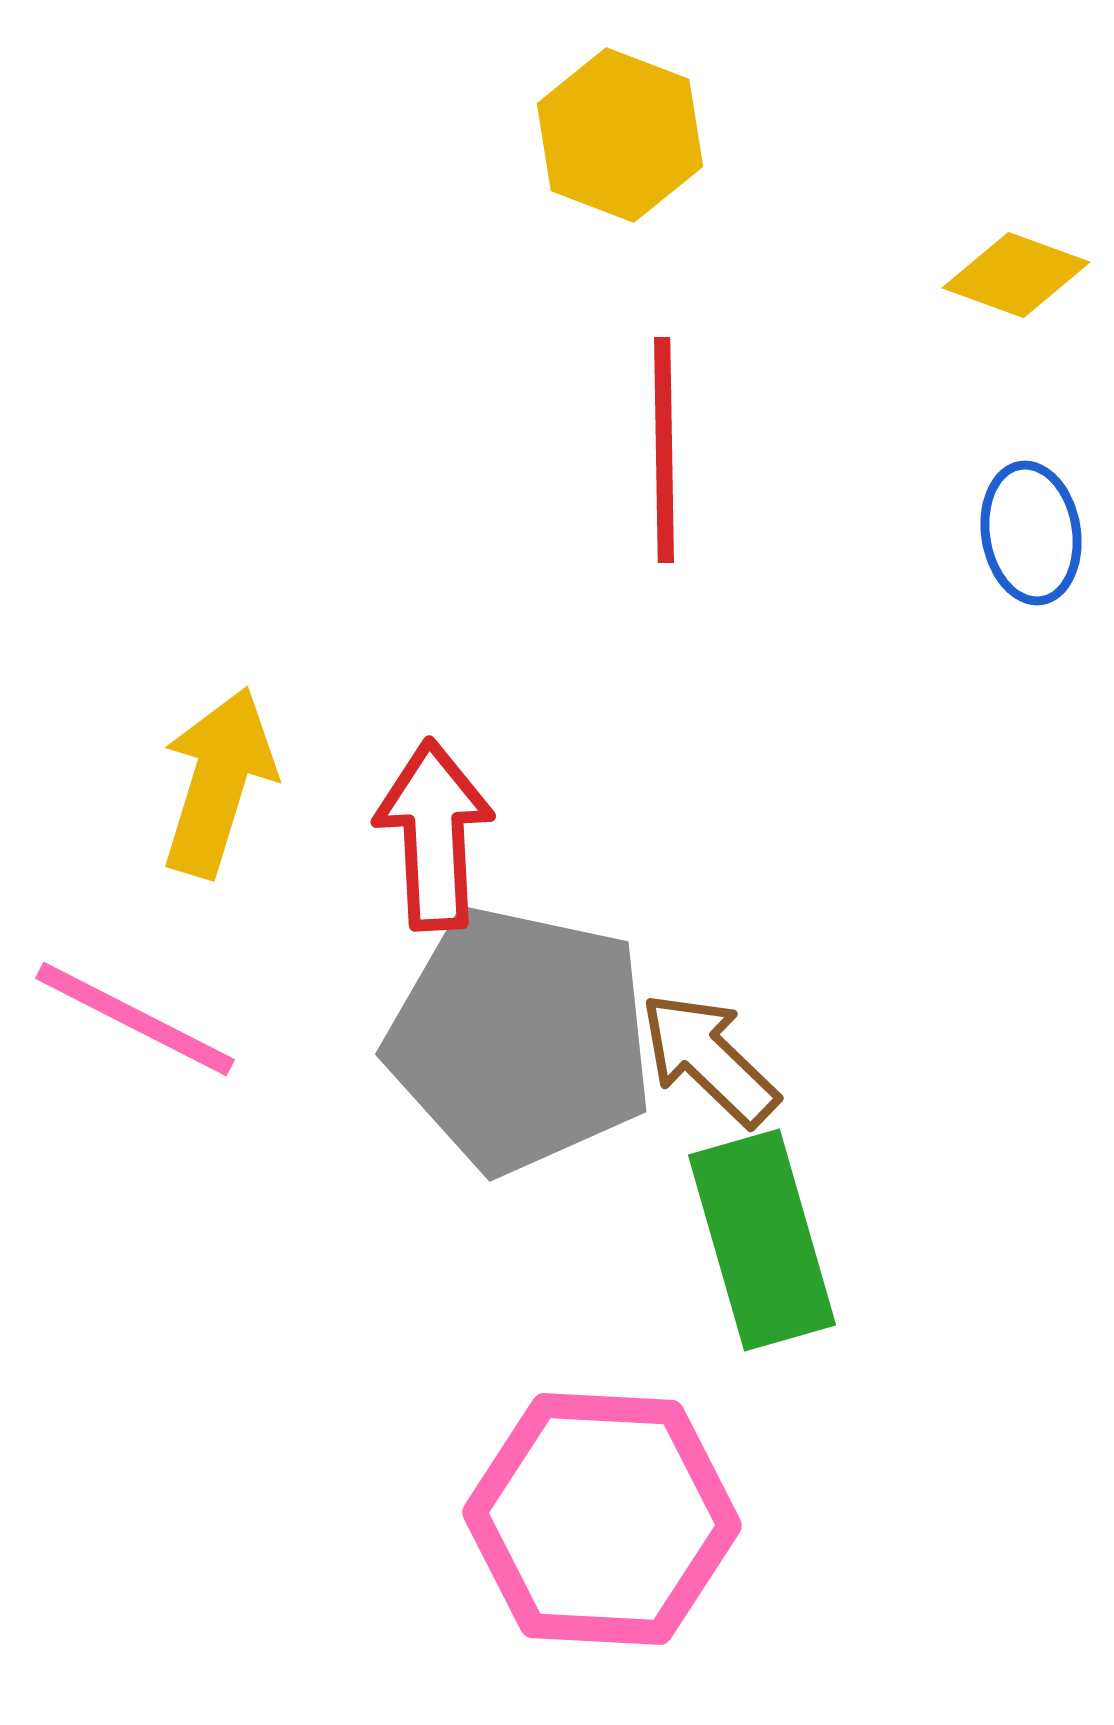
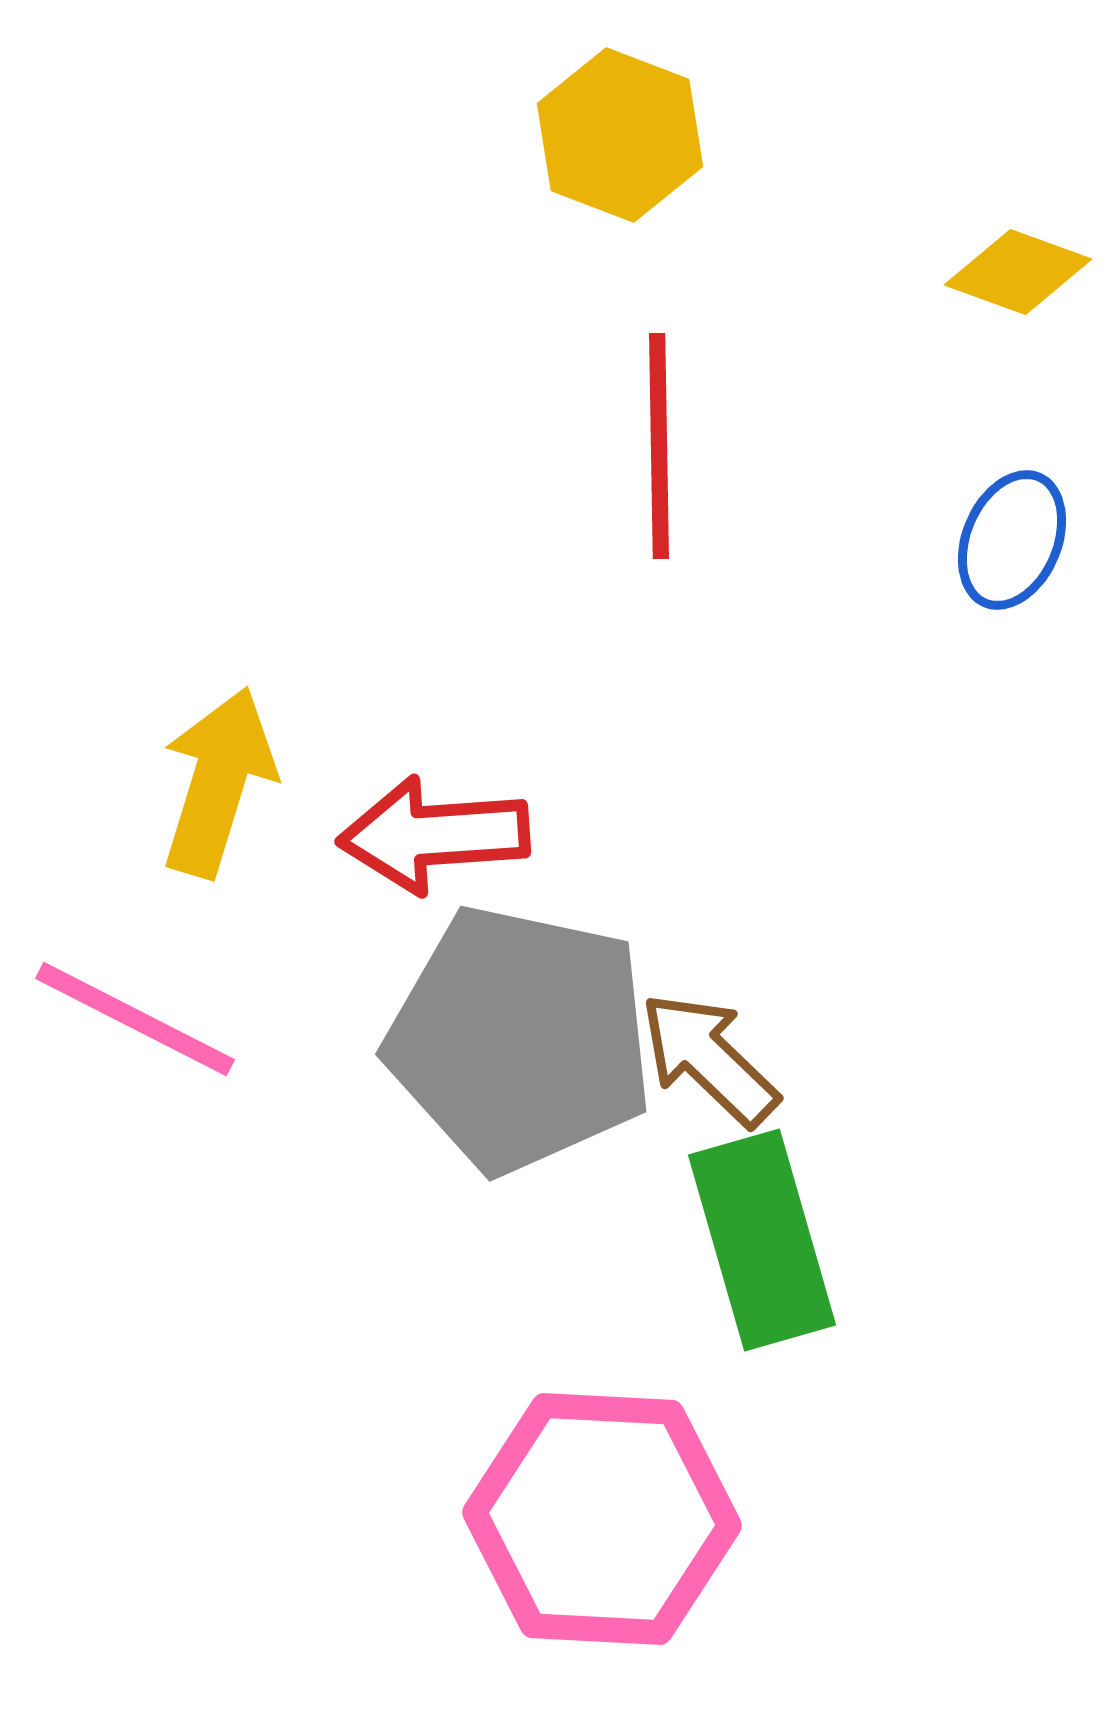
yellow diamond: moved 2 px right, 3 px up
red line: moved 5 px left, 4 px up
blue ellipse: moved 19 px left, 7 px down; rotated 32 degrees clockwise
red arrow: rotated 91 degrees counterclockwise
